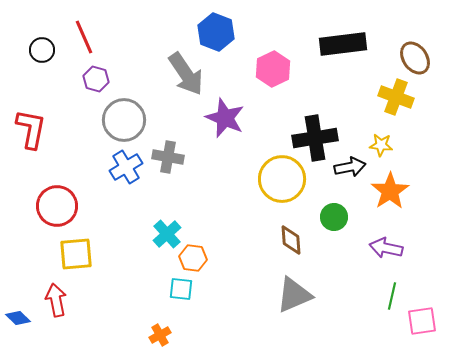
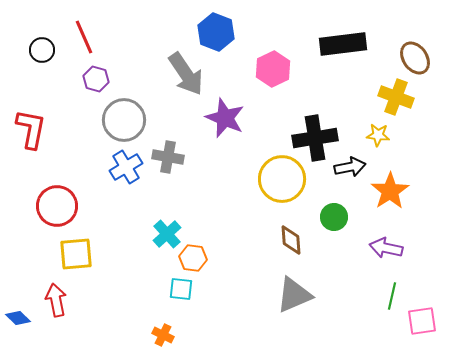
yellow star: moved 3 px left, 10 px up
orange cross: moved 3 px right; rotated 35 degrees counterclockwise
